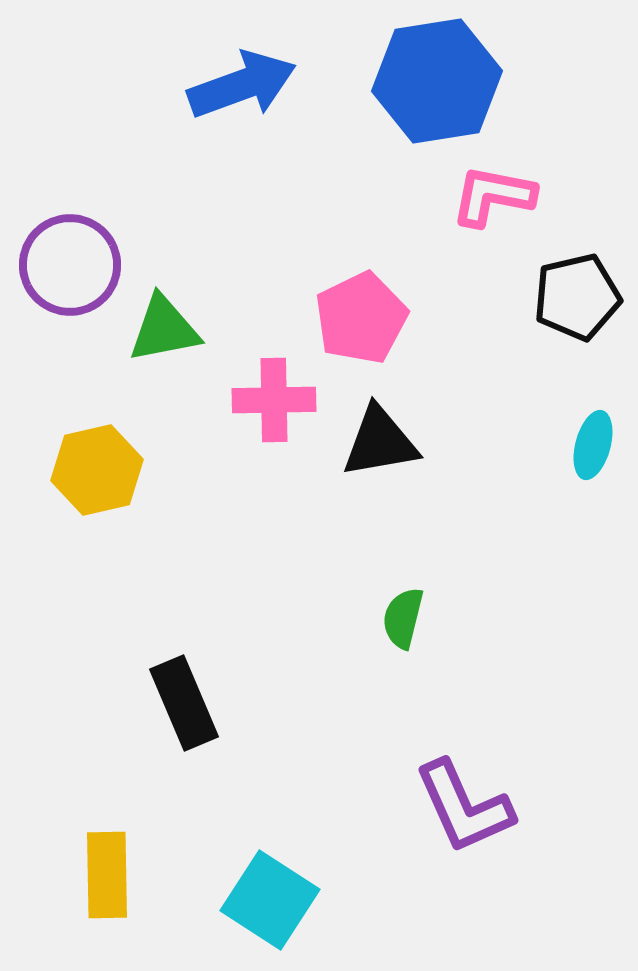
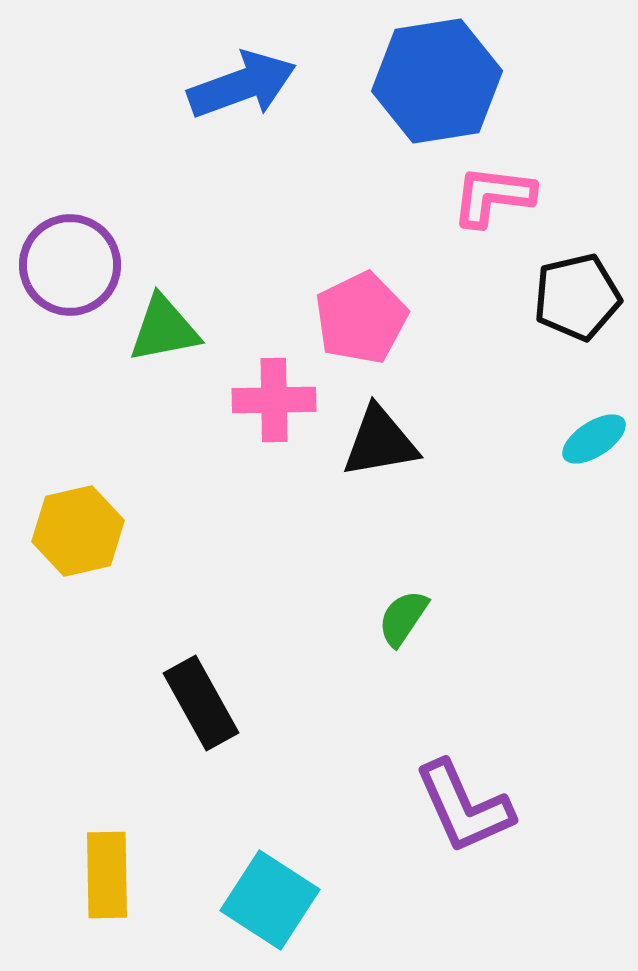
pink L-shape: rotated 4 degrees counterclockwise
cyan ellipse: moved 1 px right, 6 px up; rotated 42 degrees clockwise
yellow hexagon: moved 19 px left, 61 px down
green semicircle: rotated 20 degrees clockwise
black rectangle: moved 17 px right; rotated 6 degrees counterclockwise
